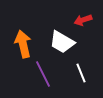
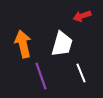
red arrow: moved 1 px left, 4 px up
white trapezoid: moved 2 px down; rotated 104 degrees counterclockwise
purple line: moved 2 px left, 2 px down; rotated 8 degrees clockwise
